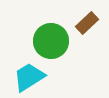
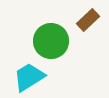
brown rectangle: moved 1 px right, 3 px up
